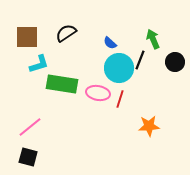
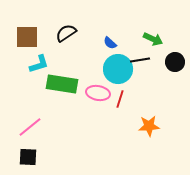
green arrow: rotated 138 degrees clockwise
black line: rotated 60 degrees clockwise
cyan circle: moved 1 px left, 1 px down
black square: rotated 12 degrees counterclockwise
